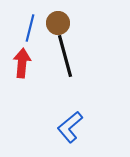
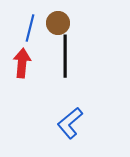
black line: rotated 15 degrees clockwise
blue L-shape: moved 4 px up
